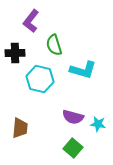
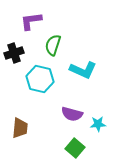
purple L-shape: rotated 45 degrees clockwise
green semicircle: moved 1 px left; rotated 35 degrees clockwise
black cross: moved 1 px left; rotated 18 degrees counterclockwise
cyan L-shape: rotated 8 degrees clockwise
purple semicircle: moved 1 px left, 3 px up
cyan star: rotated 14 degrees counterclockwise
green square: moved 2 px right
